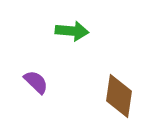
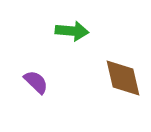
brown diamond: moved 4 px right, 18 px up; rotated 21 degrees counterclockwise
